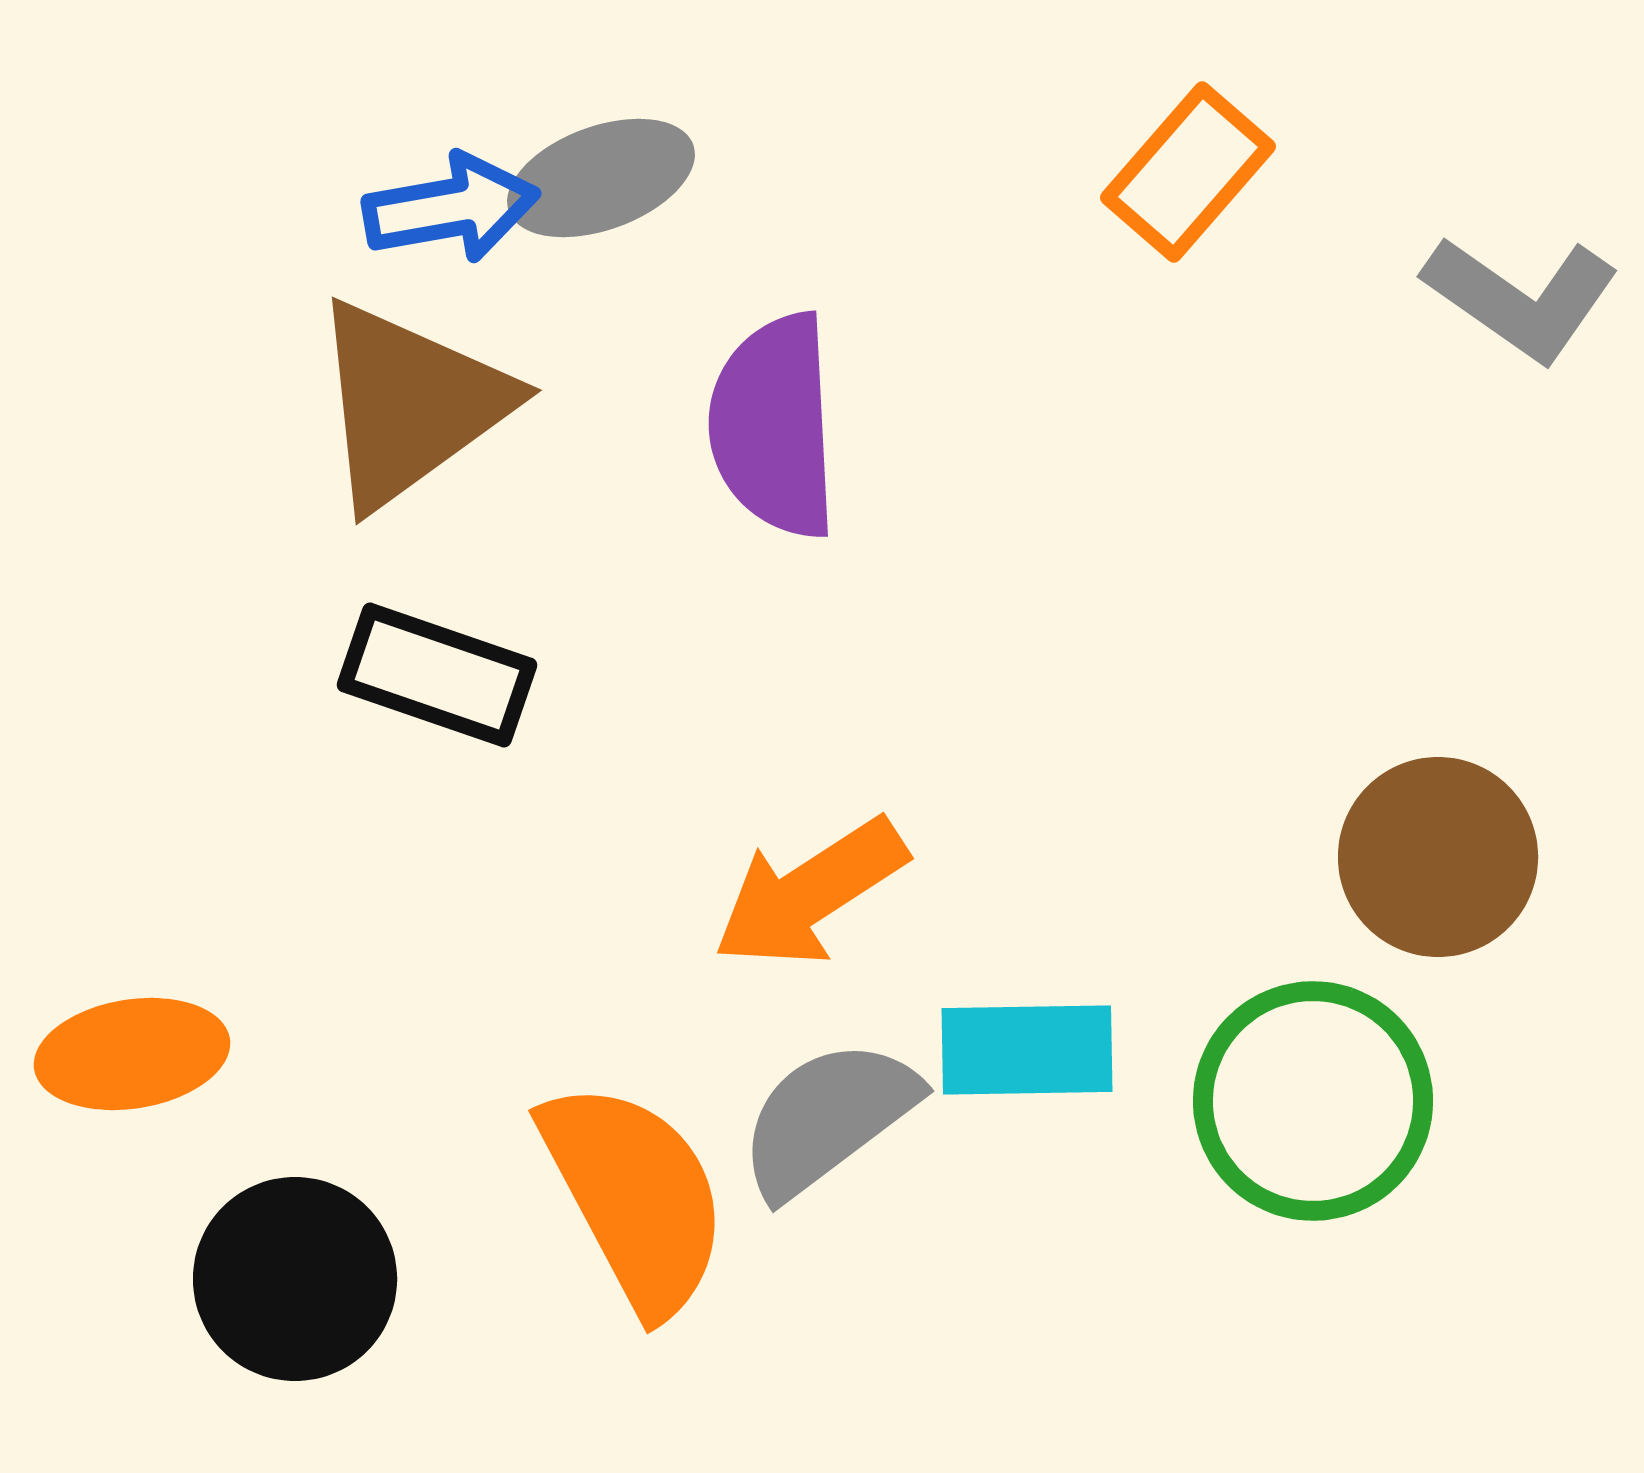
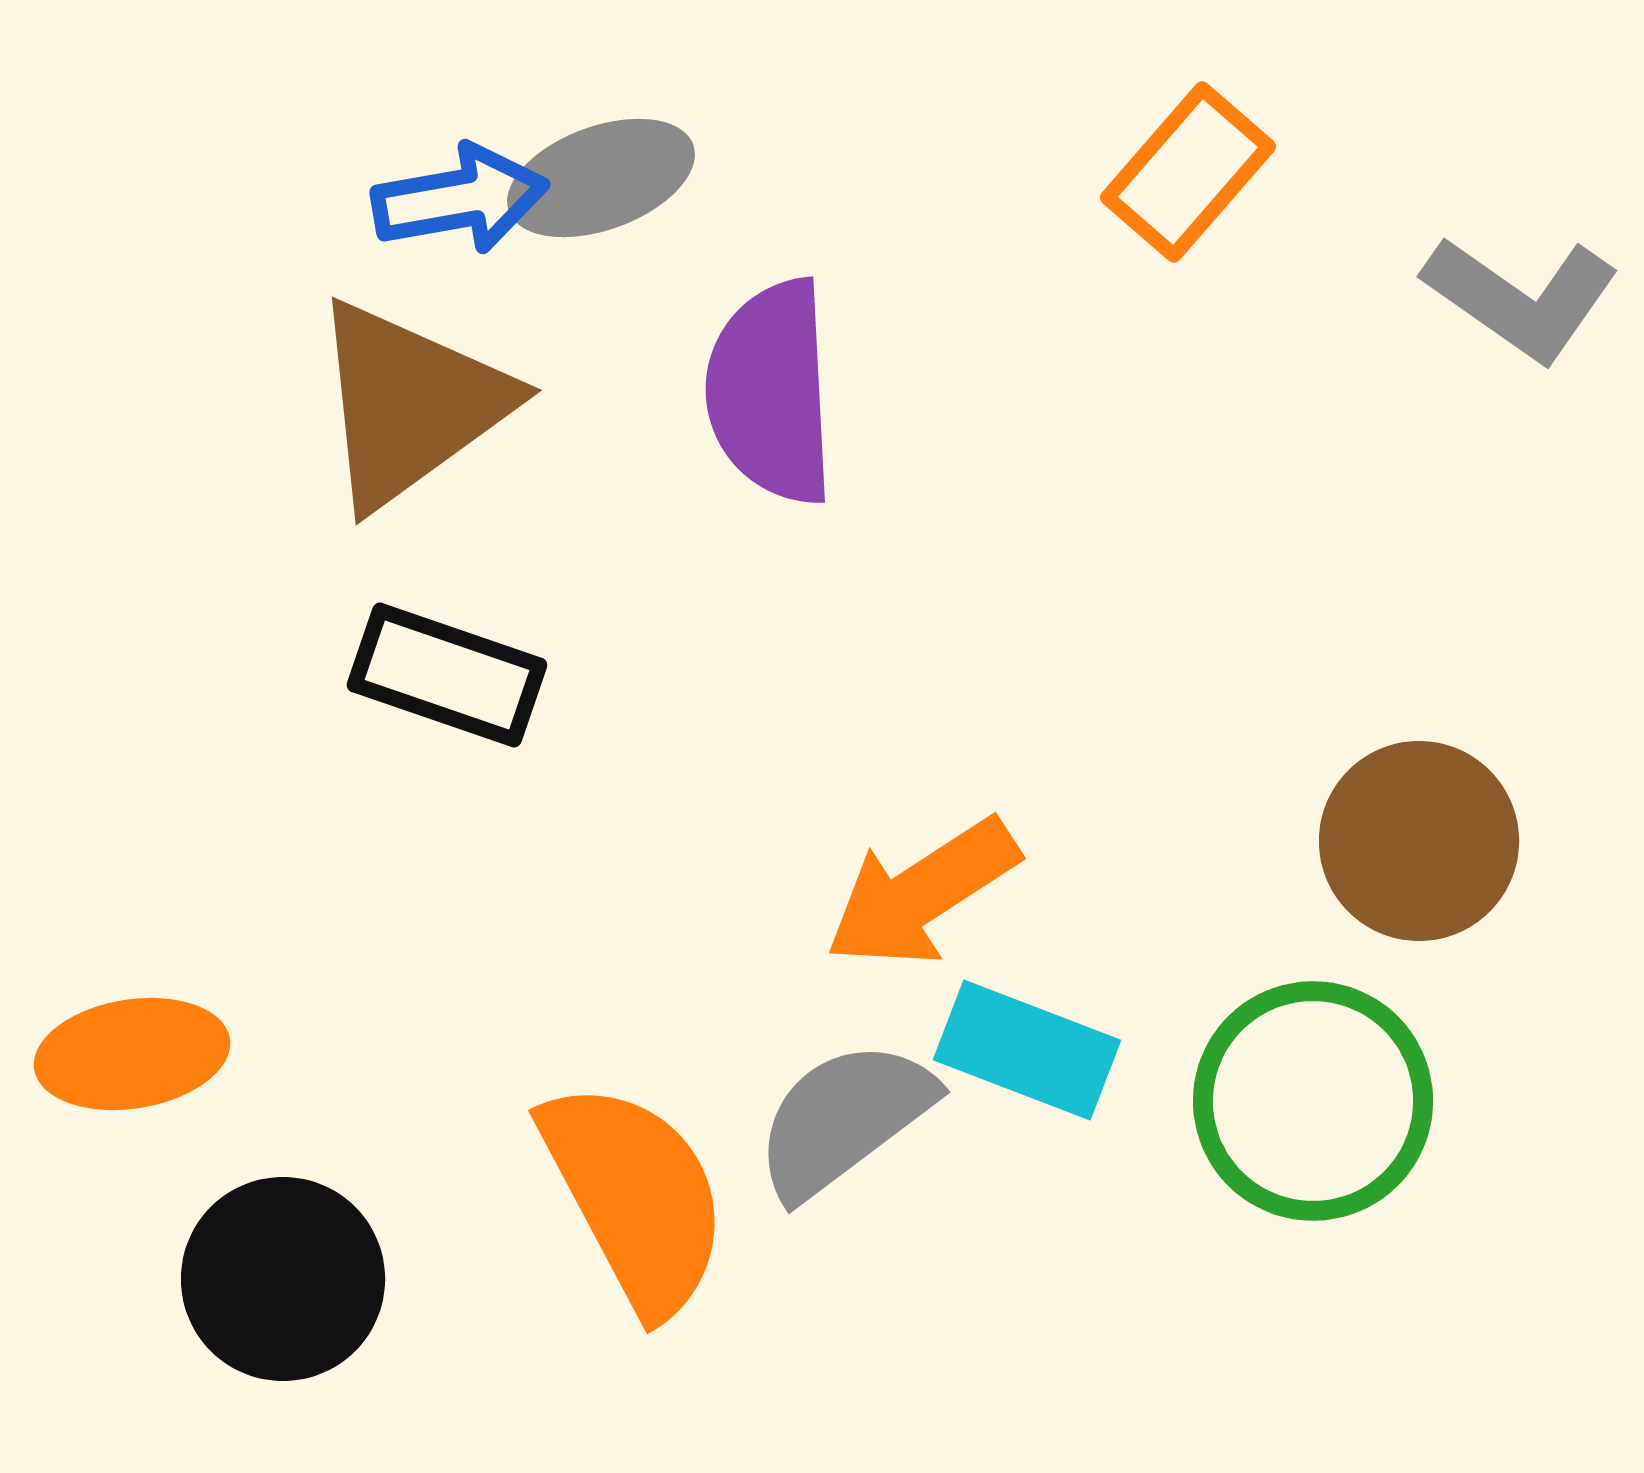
blue arrow: moved 9 px right, 9 px up
purple semicircle: moved 3 px left, 34 px up
black rectangle: moved 10 px right
brown circle: moved 19 px left, 16 px up
orange arrow: moved 112 px right
cyan rectangle: rotated 22 degrees clockwise
gray semicircle: moved 16 px right, 1 px down
black circle: moved 12 px left
